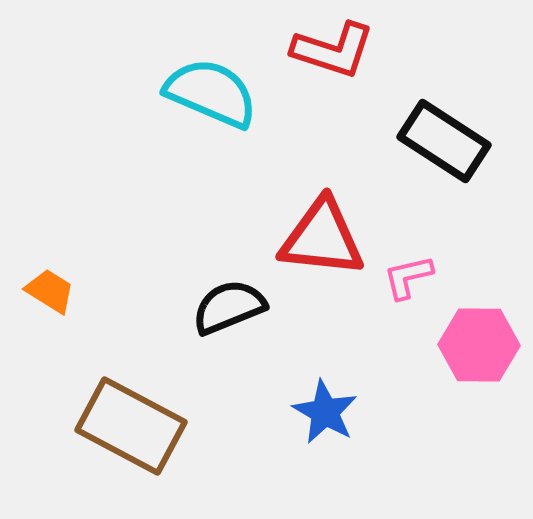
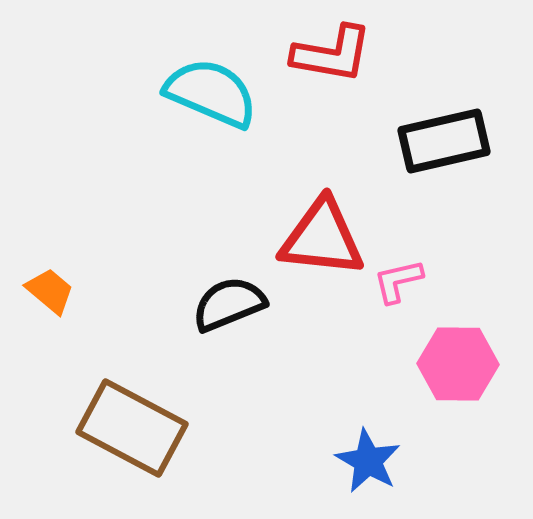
red L-shape: moved 1 px left, 4 px down; rotated 8 degrees counterclockwise
black rectangle: rotated 46 degrees counterclockwise
pink L-shape: moved 10 px left, 4 px down
orange trapezoid: rotated 8 degrees clockwise
black semicircle: moved 3 px up
pink hexagon: moved 21 px left, 19 px down
blue star: moved 43 px right, 49 px down
brown rectangle: moved 1 px right, 2 px down
